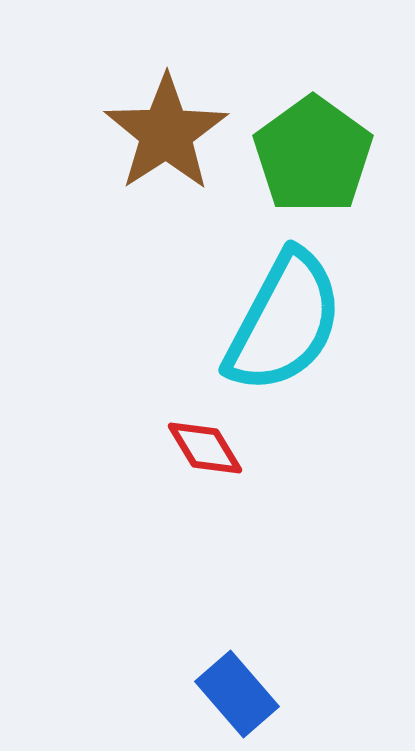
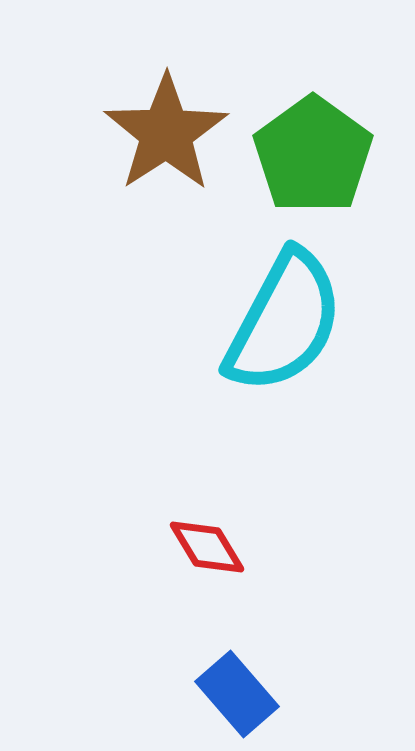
red diamond: moved 2 px right, 99 px down
